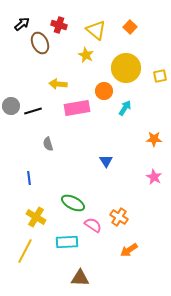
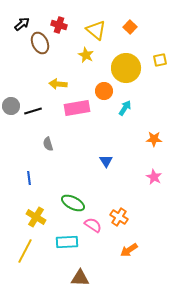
yellow square: moved 16 px up
